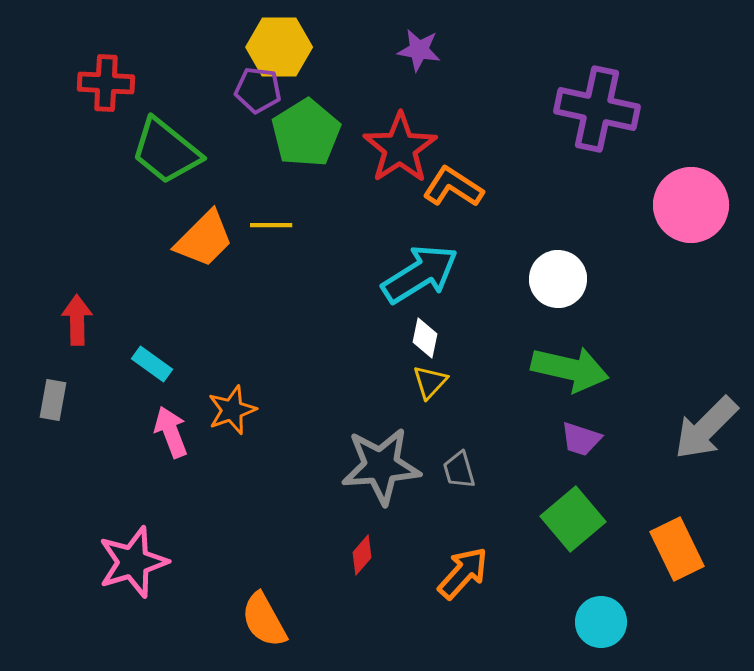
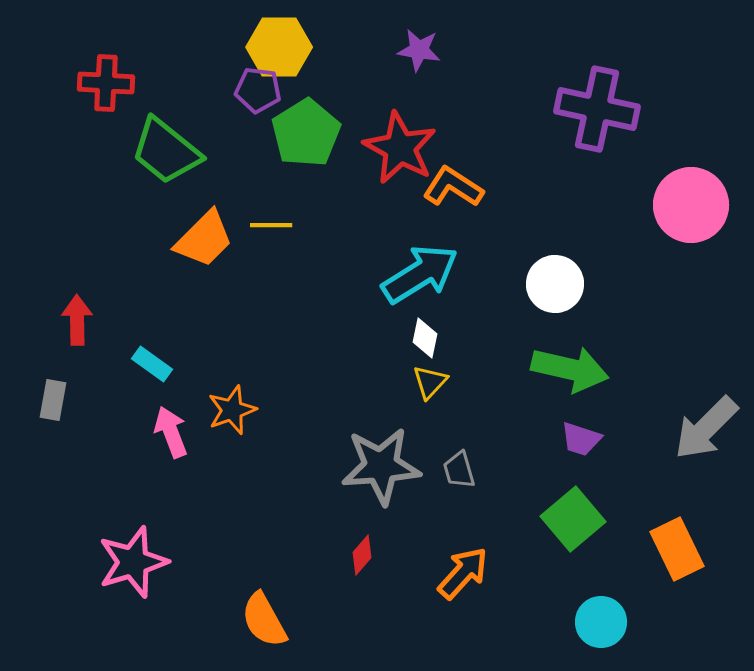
red star: rotated 10 degrees counterclockwise
white circle: moved 3 px left, 5 px down
